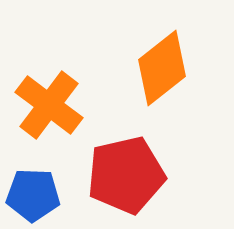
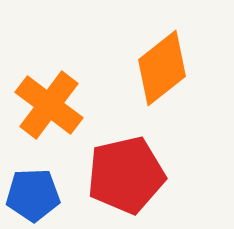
blue pentagon: rotated 4 degrees counterclockwise
